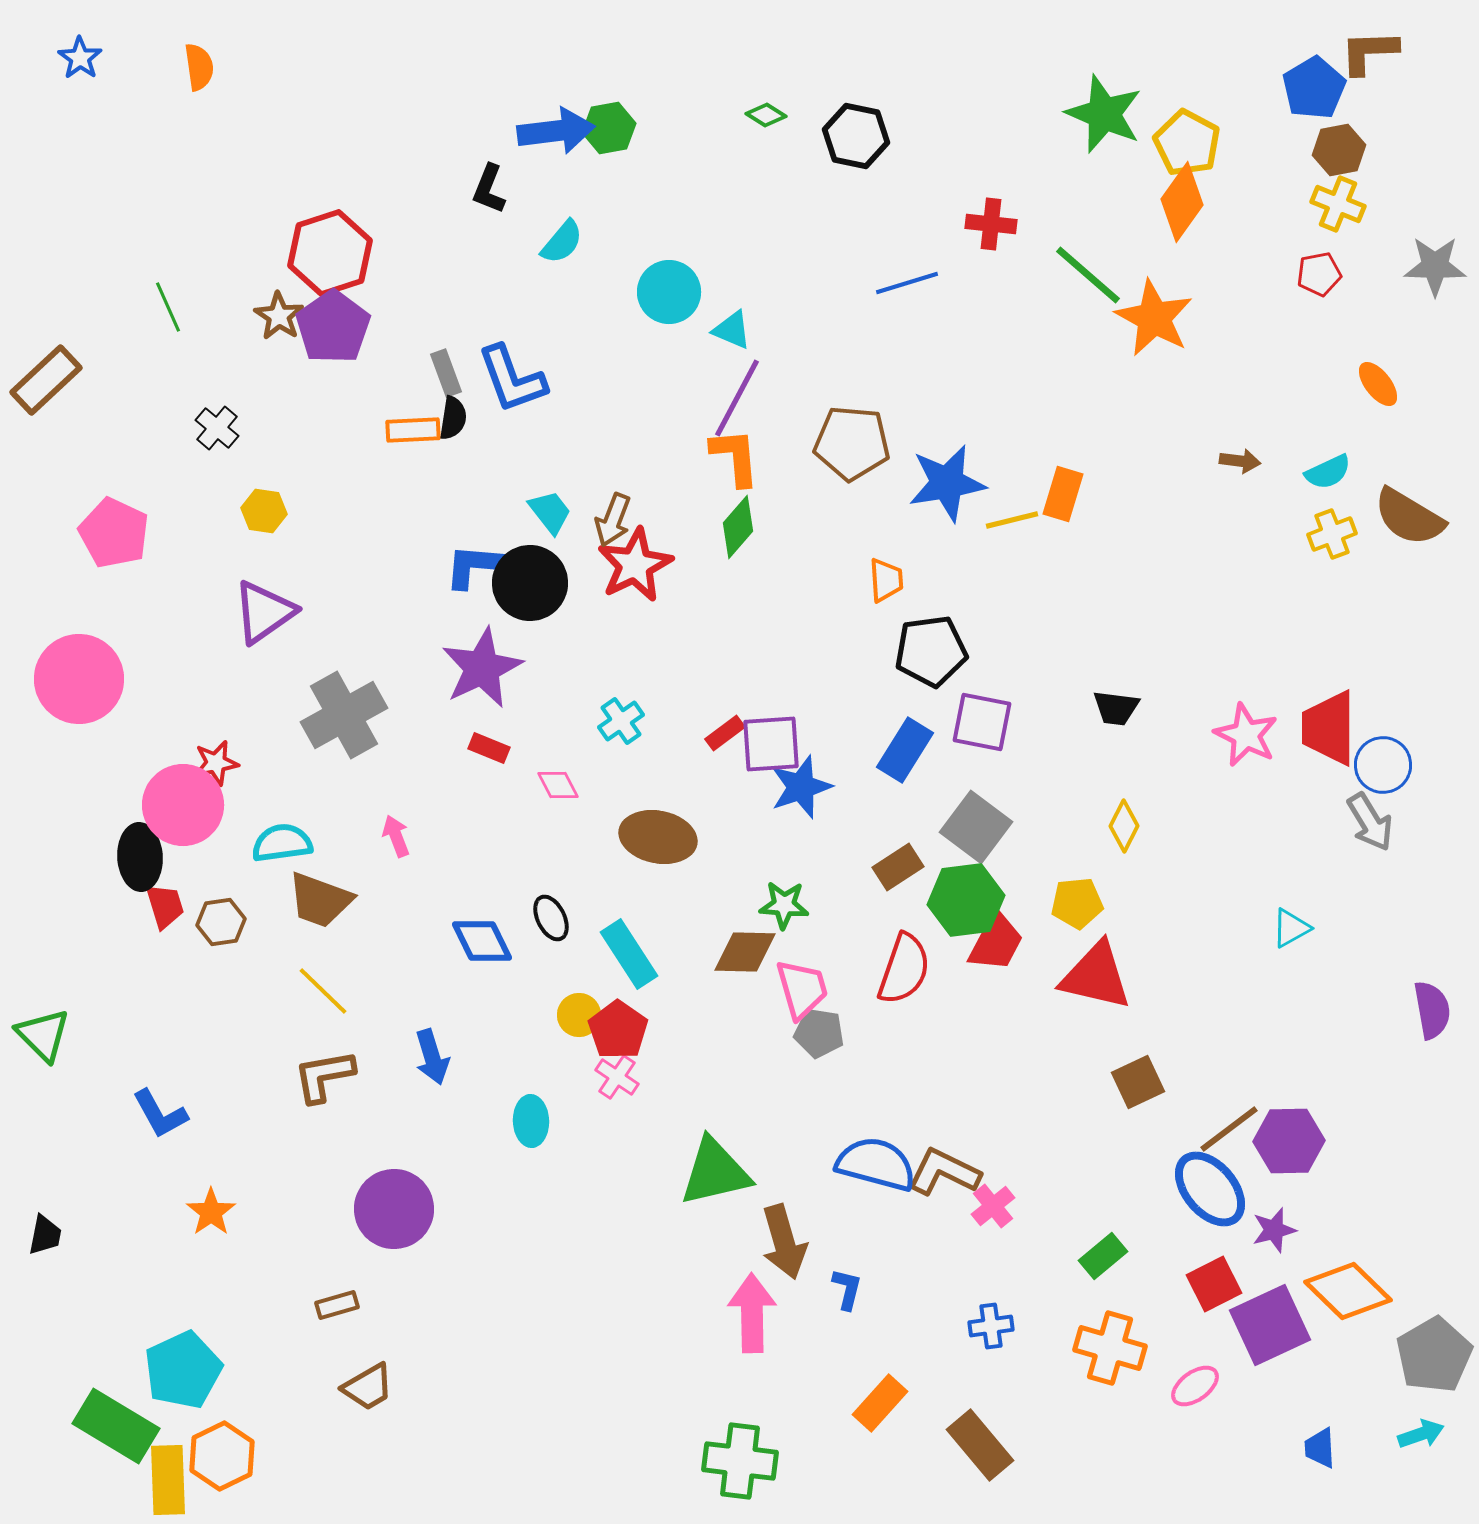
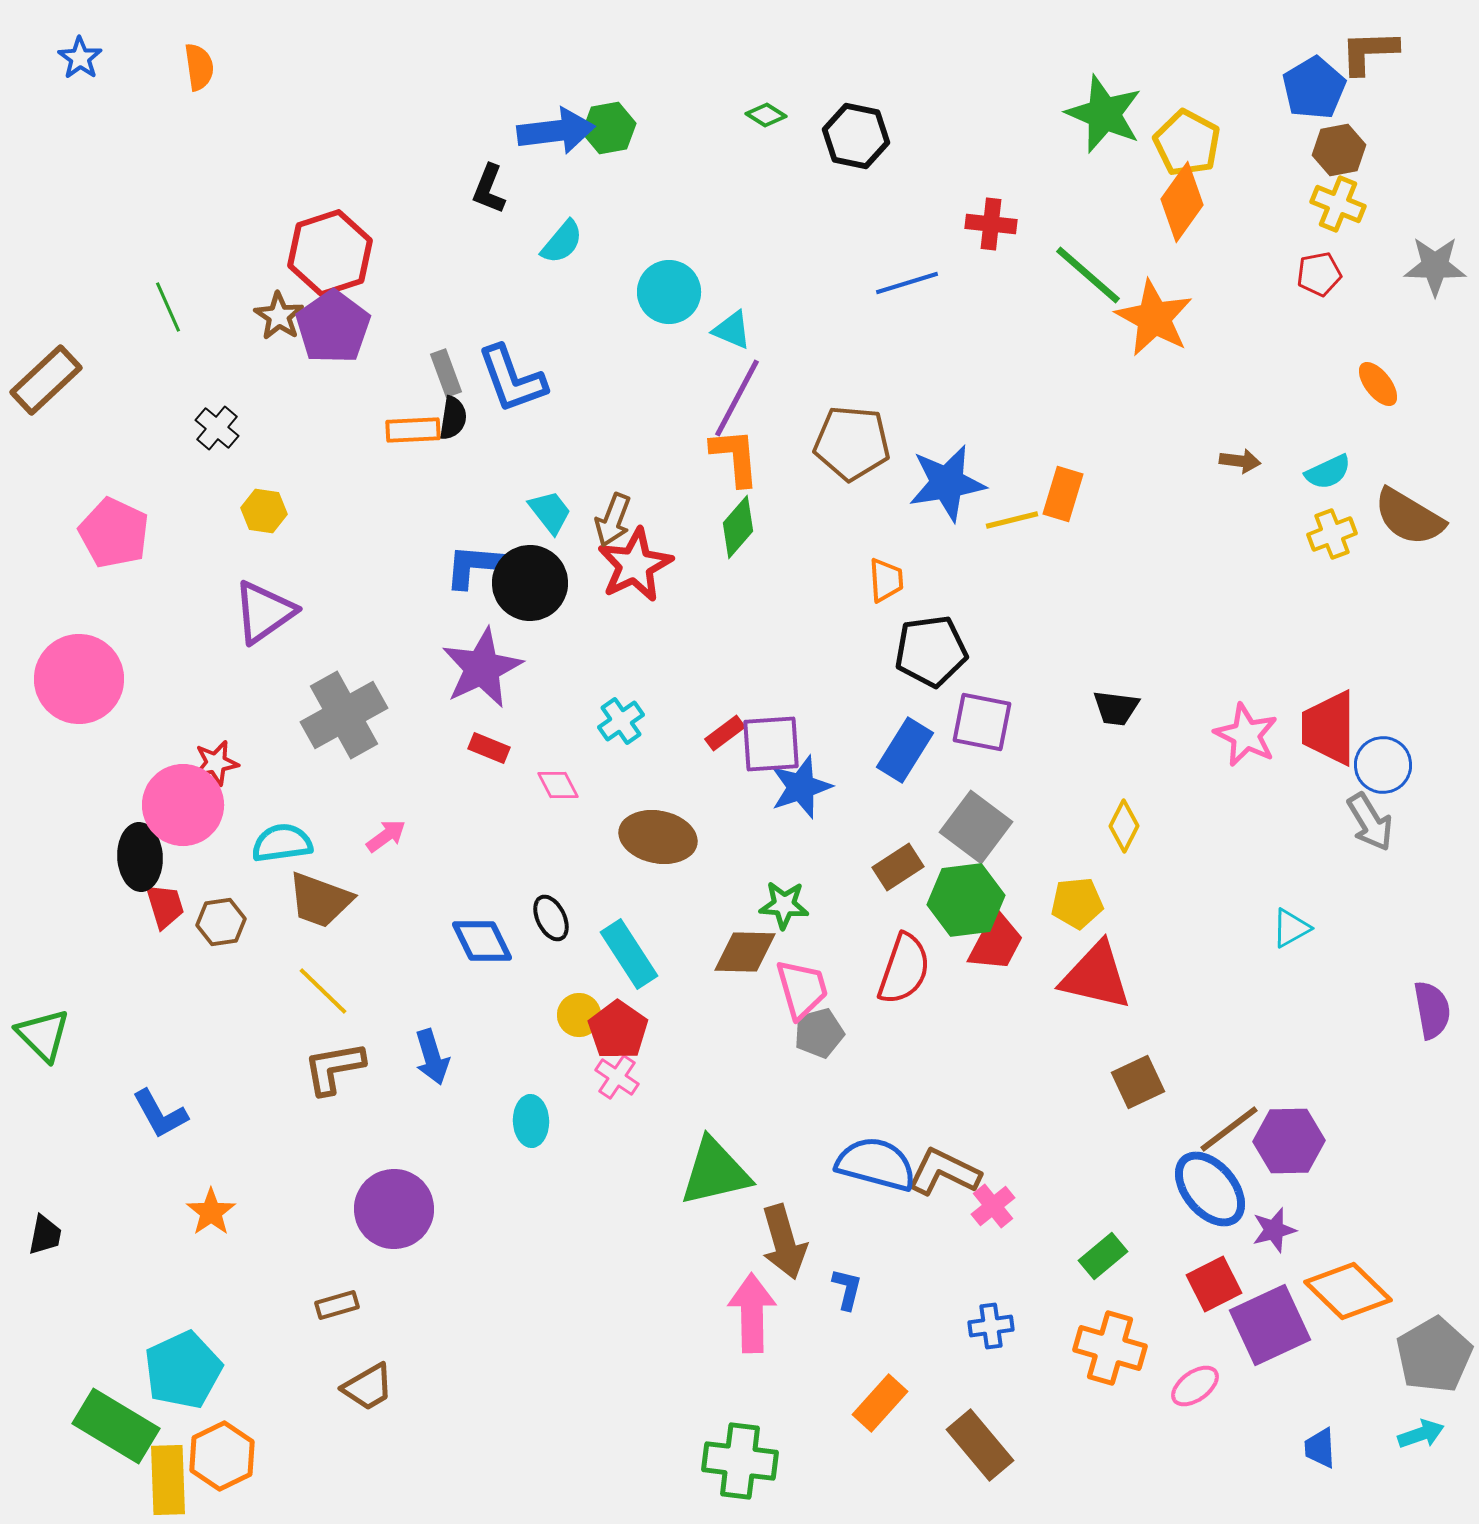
pink arrow at (396, 836): moved 10 px left; rotated 75 degrees clockwise
gray pentagon at (819, 1033): rotated 24 degrees counterclockwise
brown L-shape at (324, 1076): moved 10 px right, 8 px up
